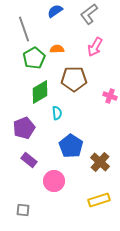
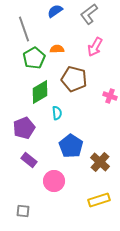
brown pentagon: rotated 15 degrees clockwise
gray square: moved 1 px down
